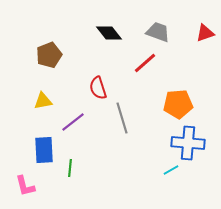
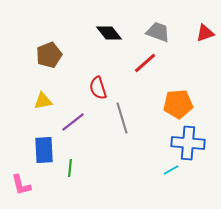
pink L-shape: moved 4 px left, 1 px up
